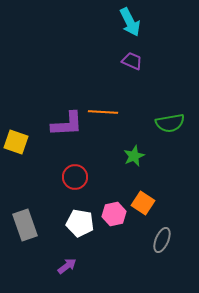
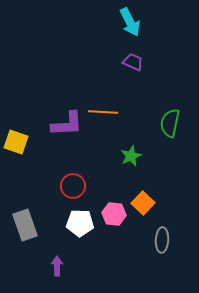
purple trapezoid: moved 1 px right, 1 px down
green semicircle: rotated 112 degrees clockwise
green star: moved 3 px left
red circle: moved 2 px left, 9 px down
orange square: rotated 10 degrees clockwise
pink hexagon: rotated 20 degrees clockwise
white pentagon: rotated 8 degrees counterclockwise
gray ellipse: rotated 20 degrees counterclockwise
purple arrow: moved 10 px left; rotated 54 degrees counterclockwise
